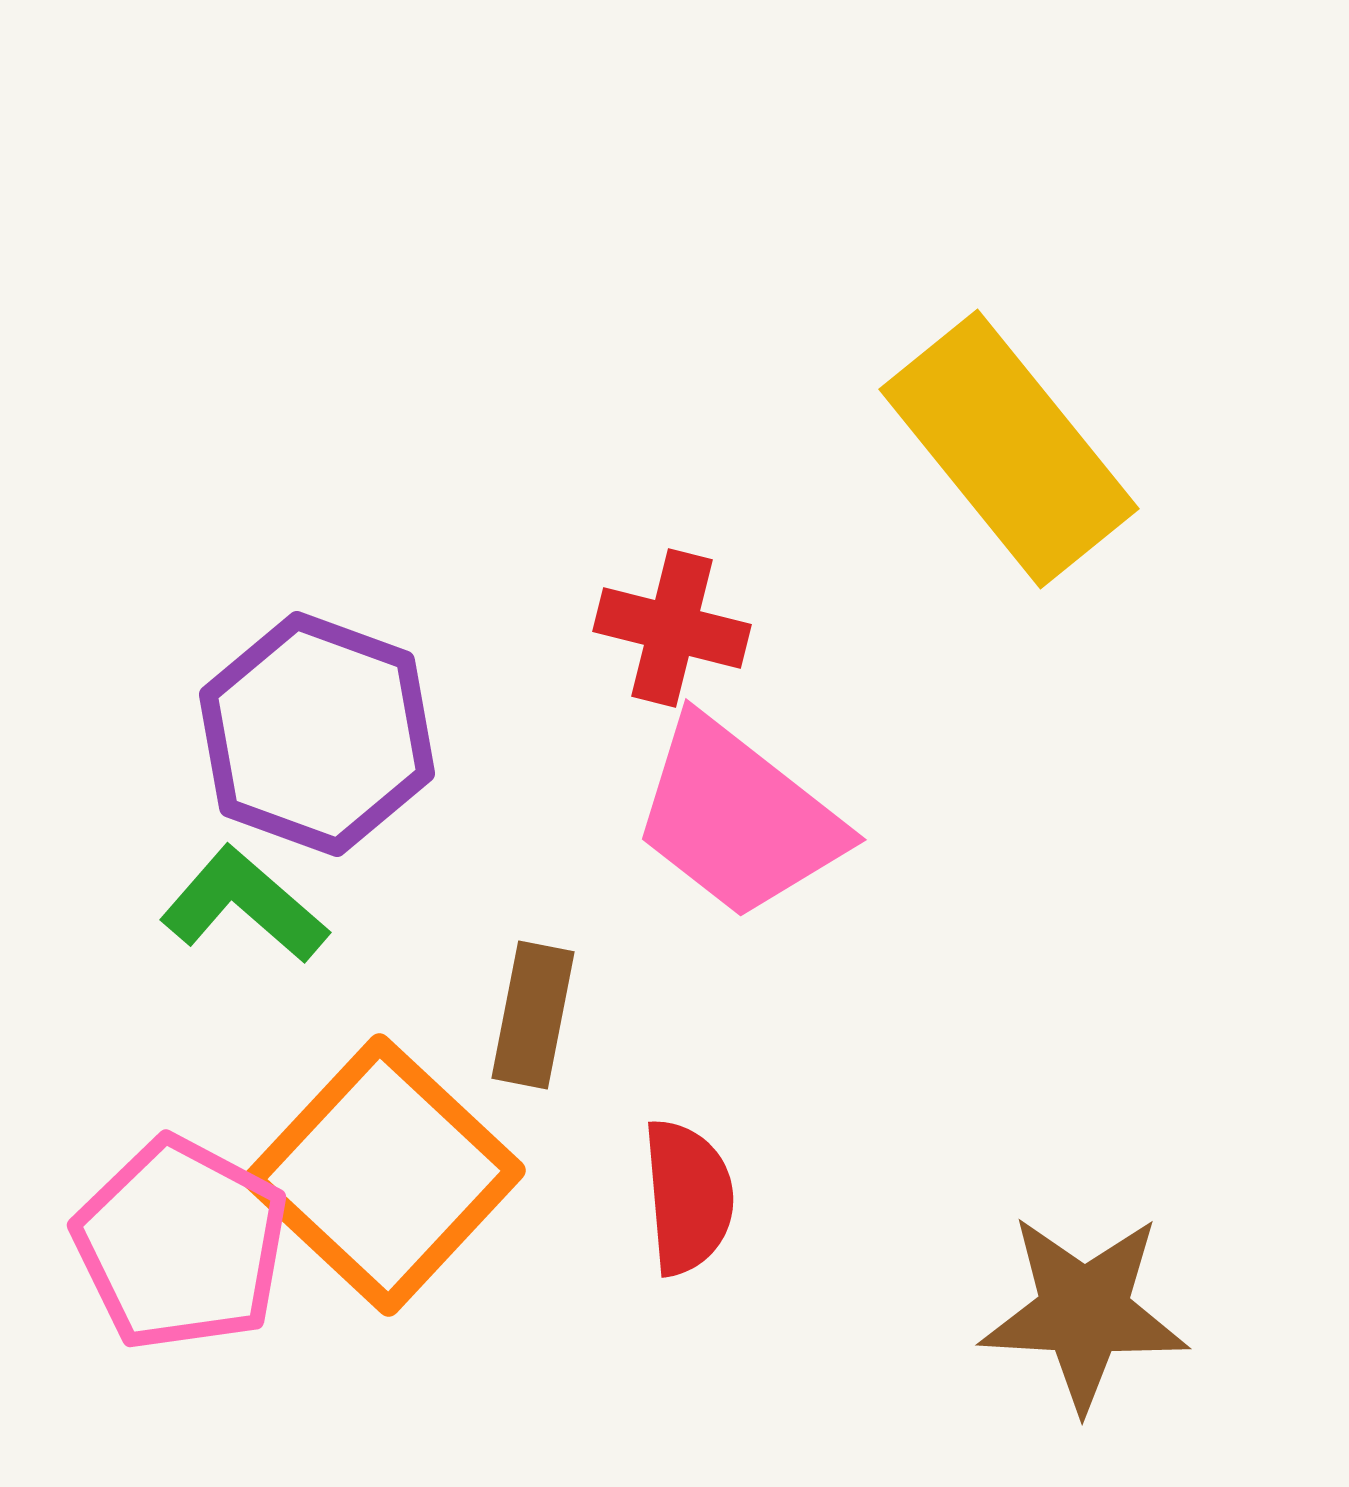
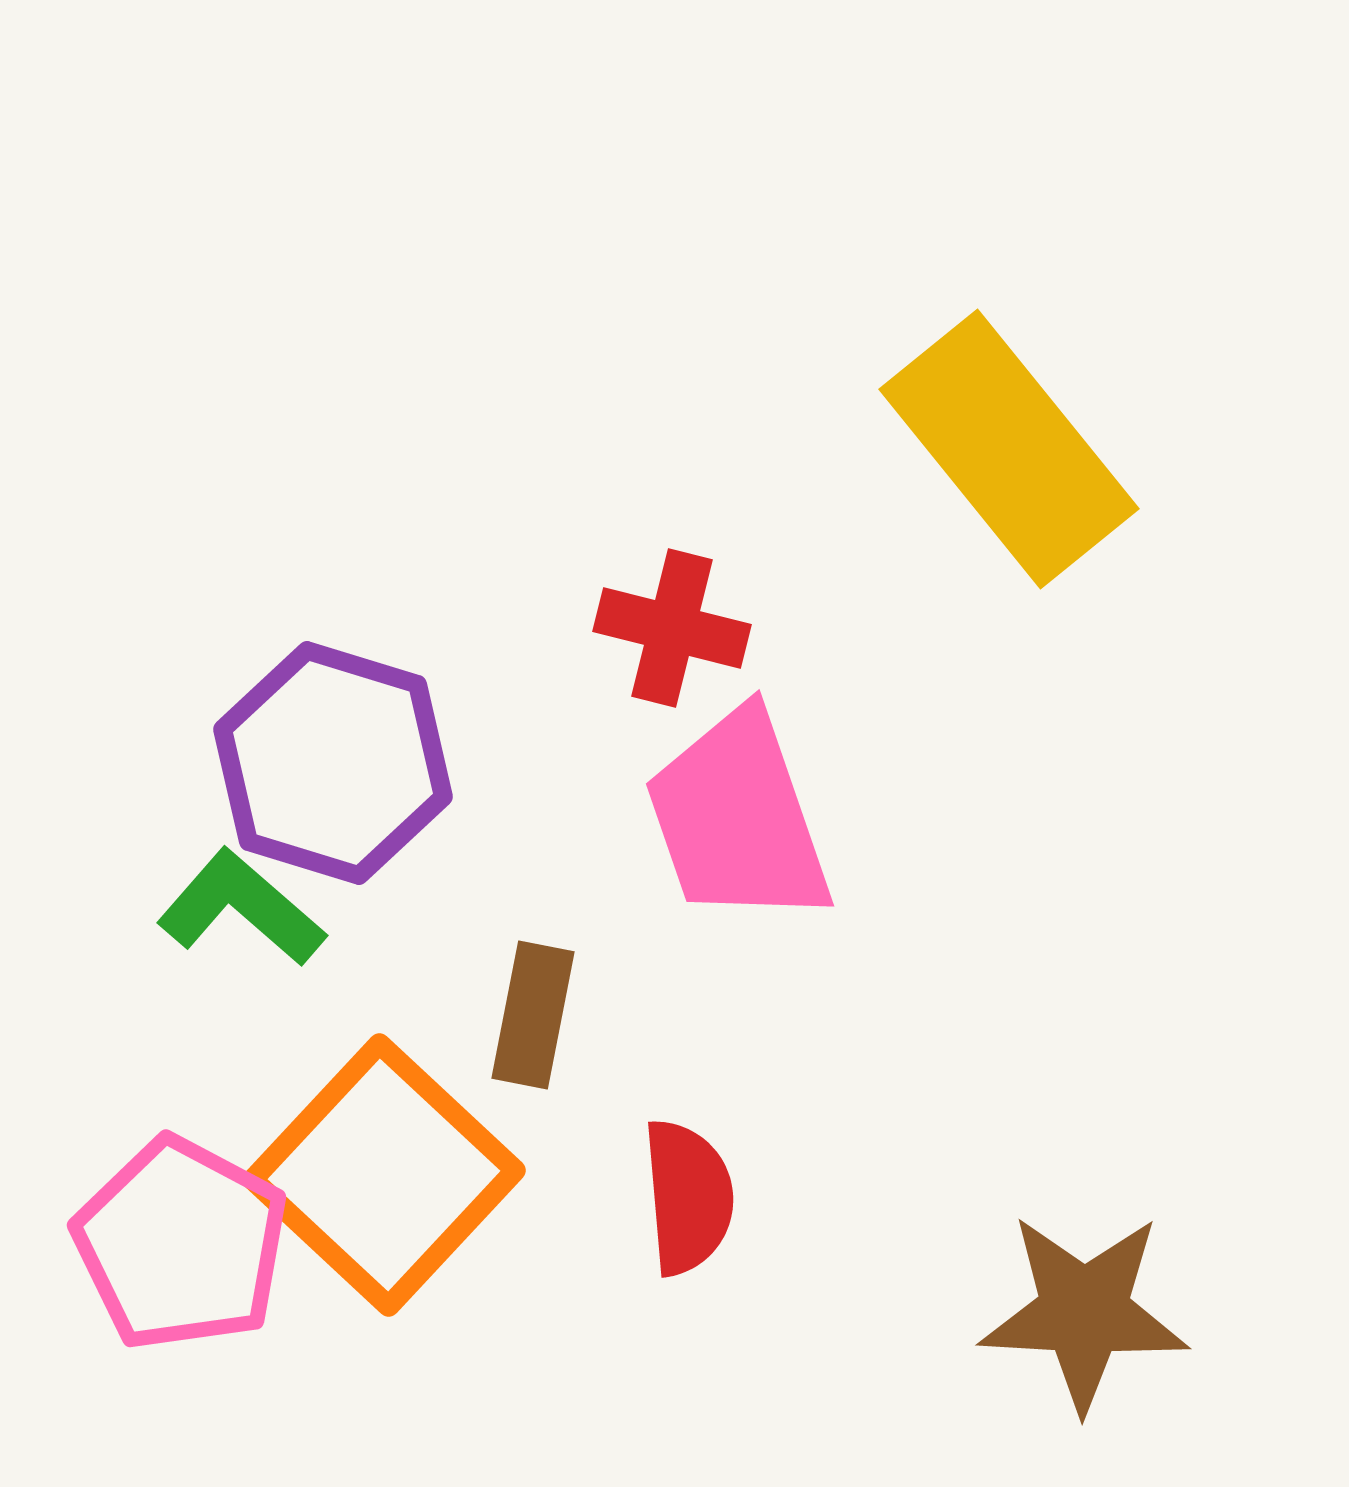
purple hexagon: moved 16 px right, 29 px down; rotated 3 degrees counterclockwise
pink trapezoid: rotated 33 degrees clockwise
green L-shape: moved 3 px left, 3 px down
